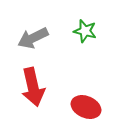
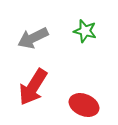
red arrow: rotated 45 degrees clockwise
red ellipse: moved 2 px left, 2 px up
